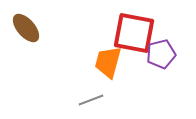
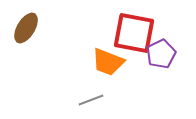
brown ellipse: rotated 72 degrees clockwise
purple pentagon: rotated 12 degrees counterclockwise
orange trapezoid: rotated 84 degrees counterclockwise
